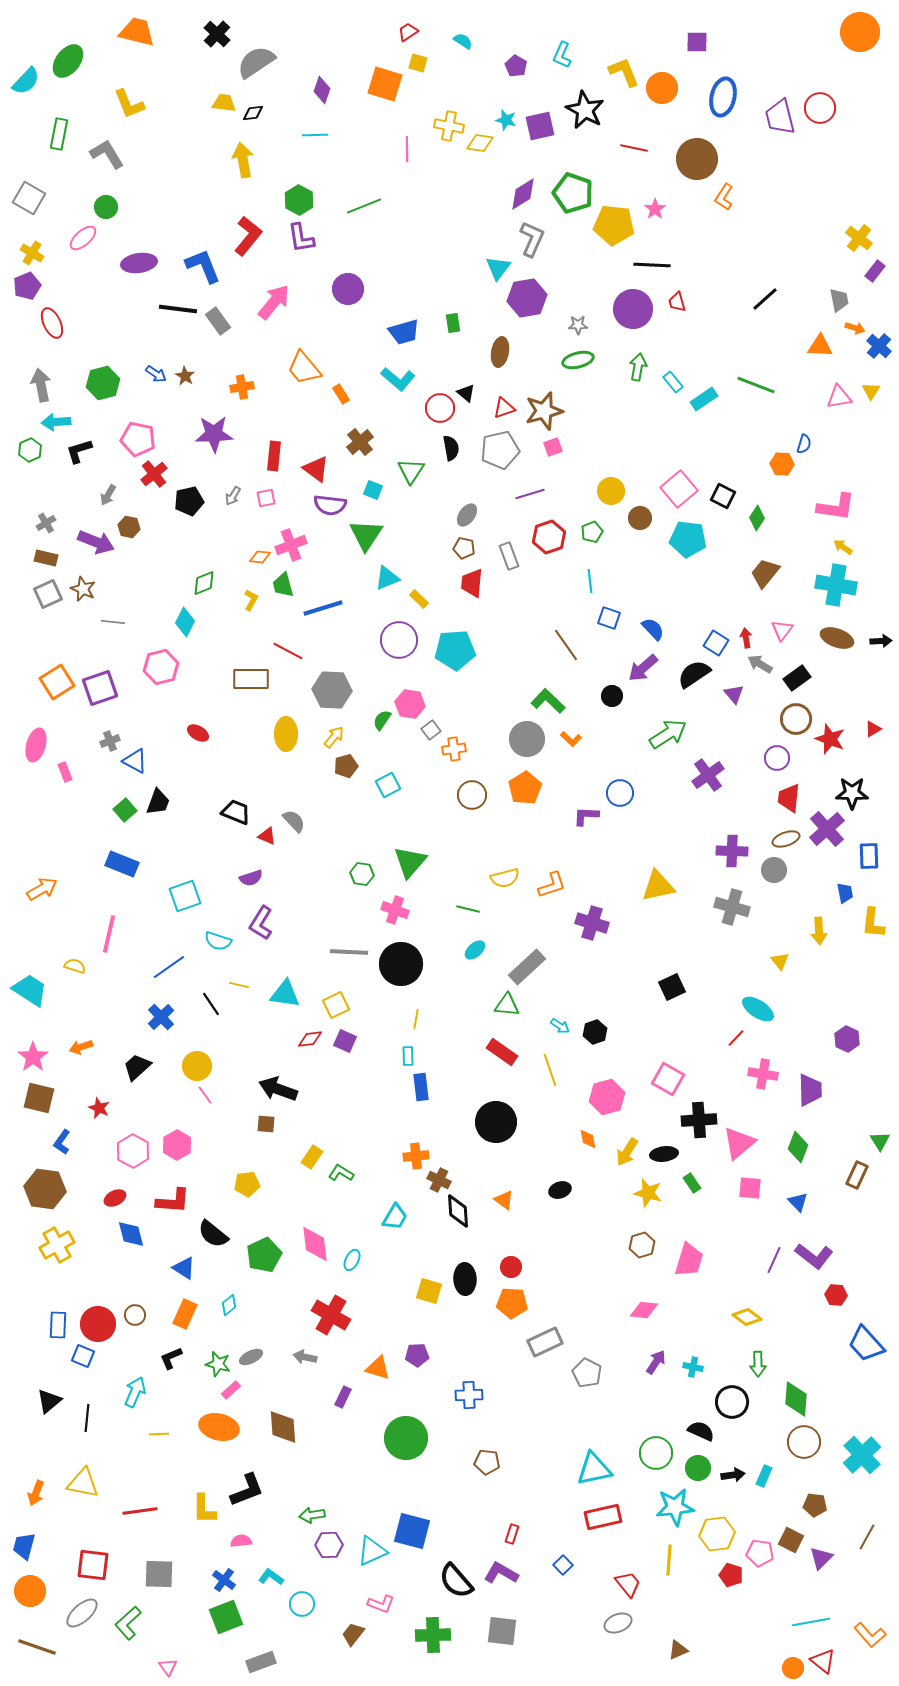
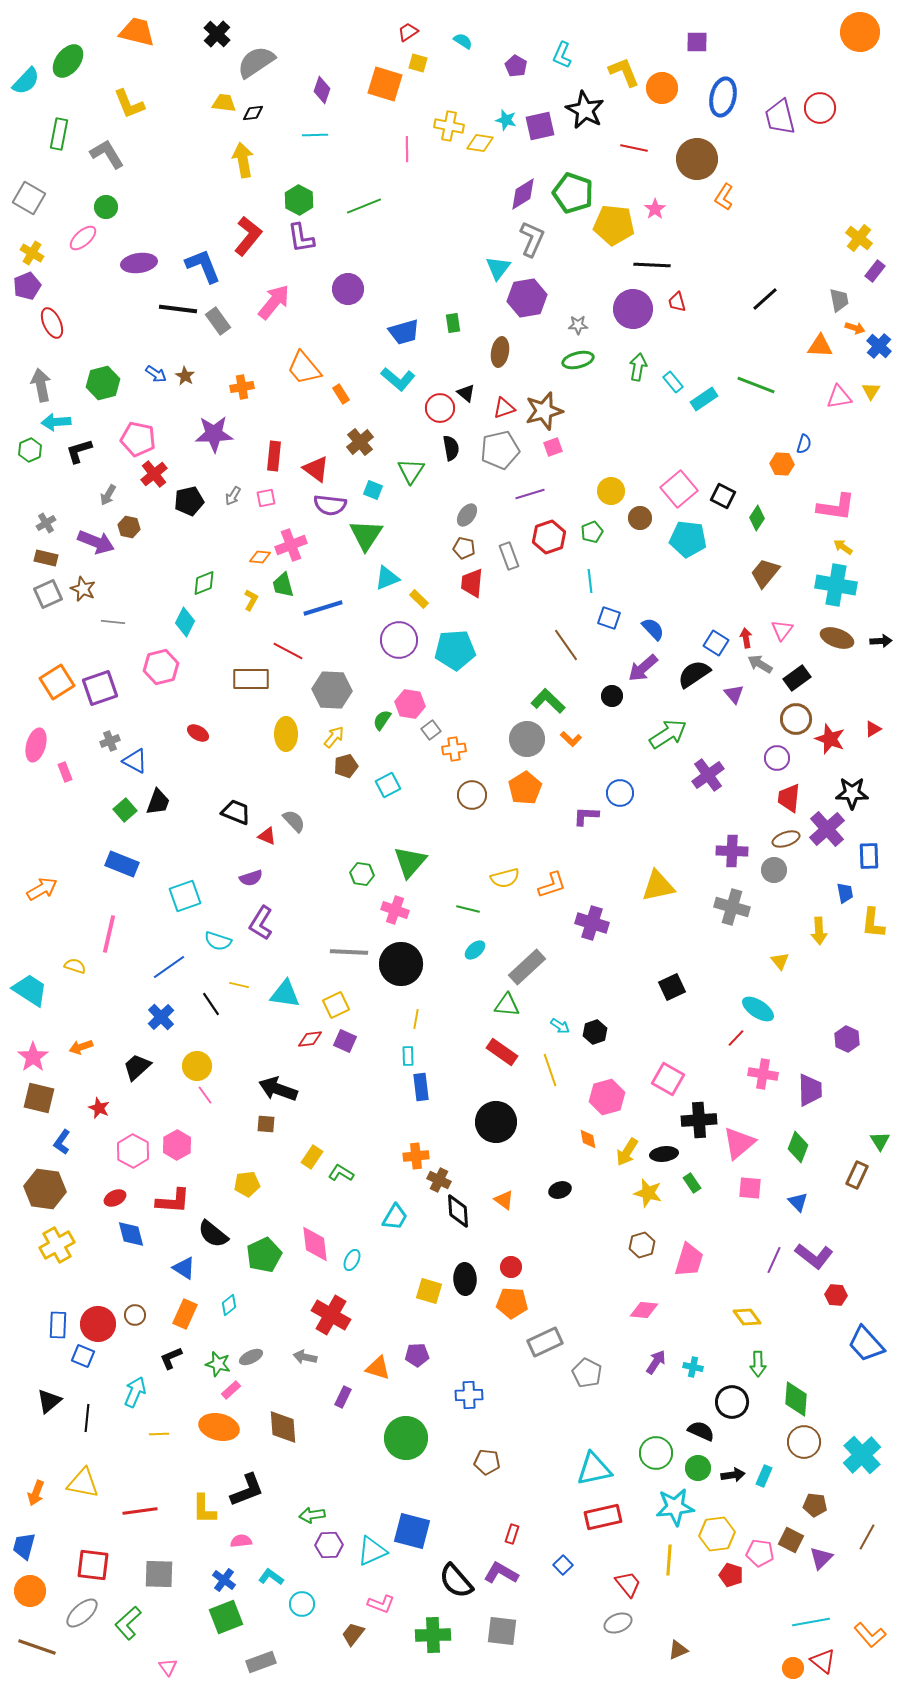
yellow diamond at (747, 1317): rotated 16 degrees clockwise
